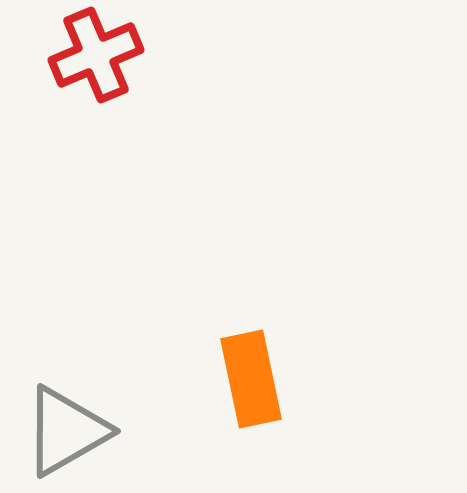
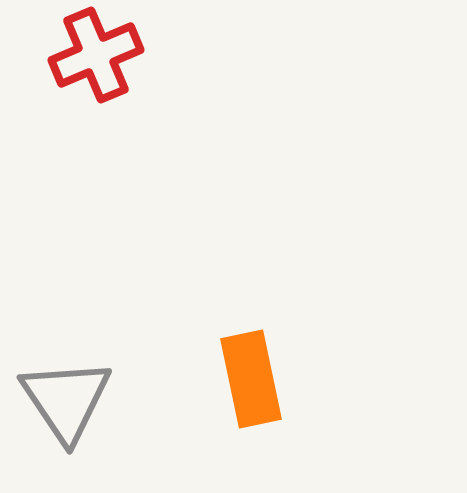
gray triangle: moved 31 px up; rotated 34 degrees counterclockwise
